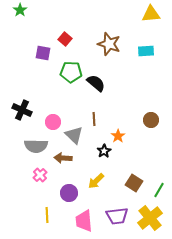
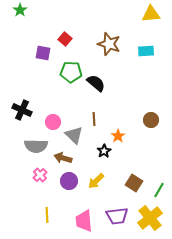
brown arrow: rotated 12 degrees clockwise
purple circle: moved 12 px up
